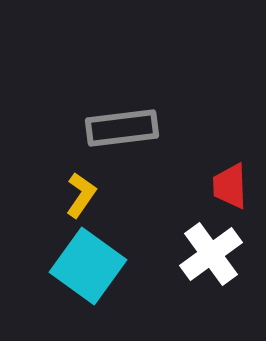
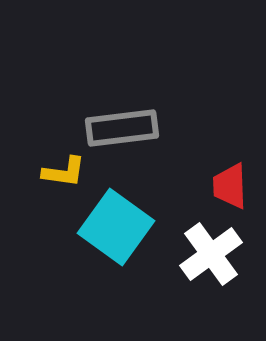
yellow L-shape: moved 17 px left, 23 px up; rotated 63 degrees clockwise
cyan square: moved 28 px right, 39 px up
